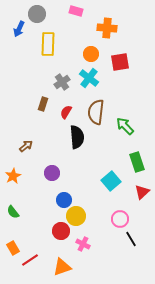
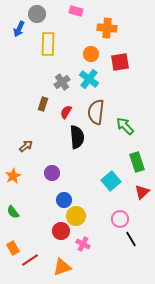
cyan cross: moved 1 px down
